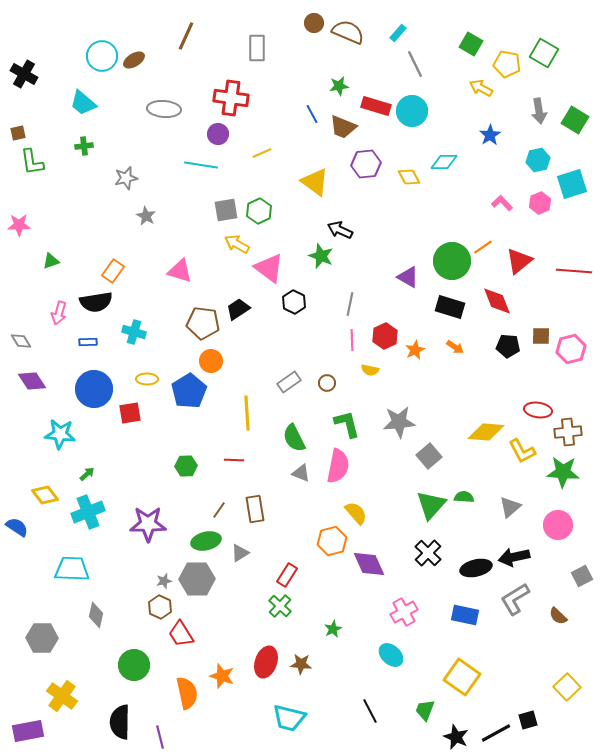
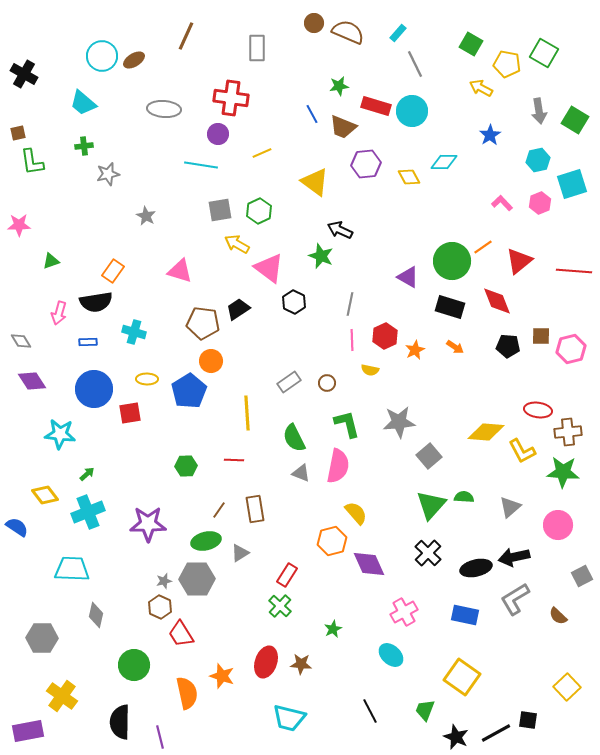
gray star at (126, 178): moved 18 px left, 4 px up
gray square at (226, 210): moved 6 px left
black square at (528, 720): rotated 24 degrees clockwise
